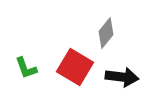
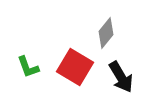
green L-shape: moved 2 px right, 1 px up
black arrow: moved 1 px left; rotated 52 degrees clockwise
